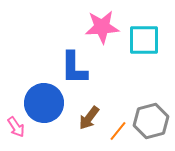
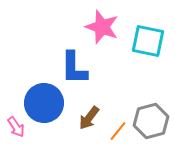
pink star: rotated 24 degrees clockwise
cyan square: moved 4 px right, 1 px down; rotated 12 degrees clockwise
